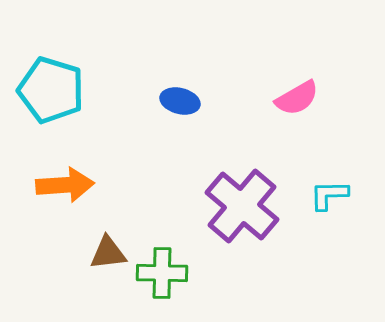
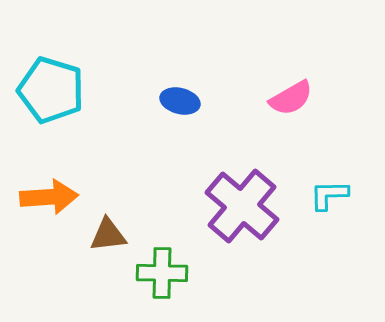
pink semicircle: moved 6 px left
orange arrow: moved 16 px left, 12 px down
brown triangle: moved 18 px up
